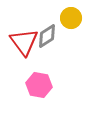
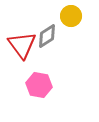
yellow circle: moved 2 px up
red triangle: moved 2 px left, 3 px down
